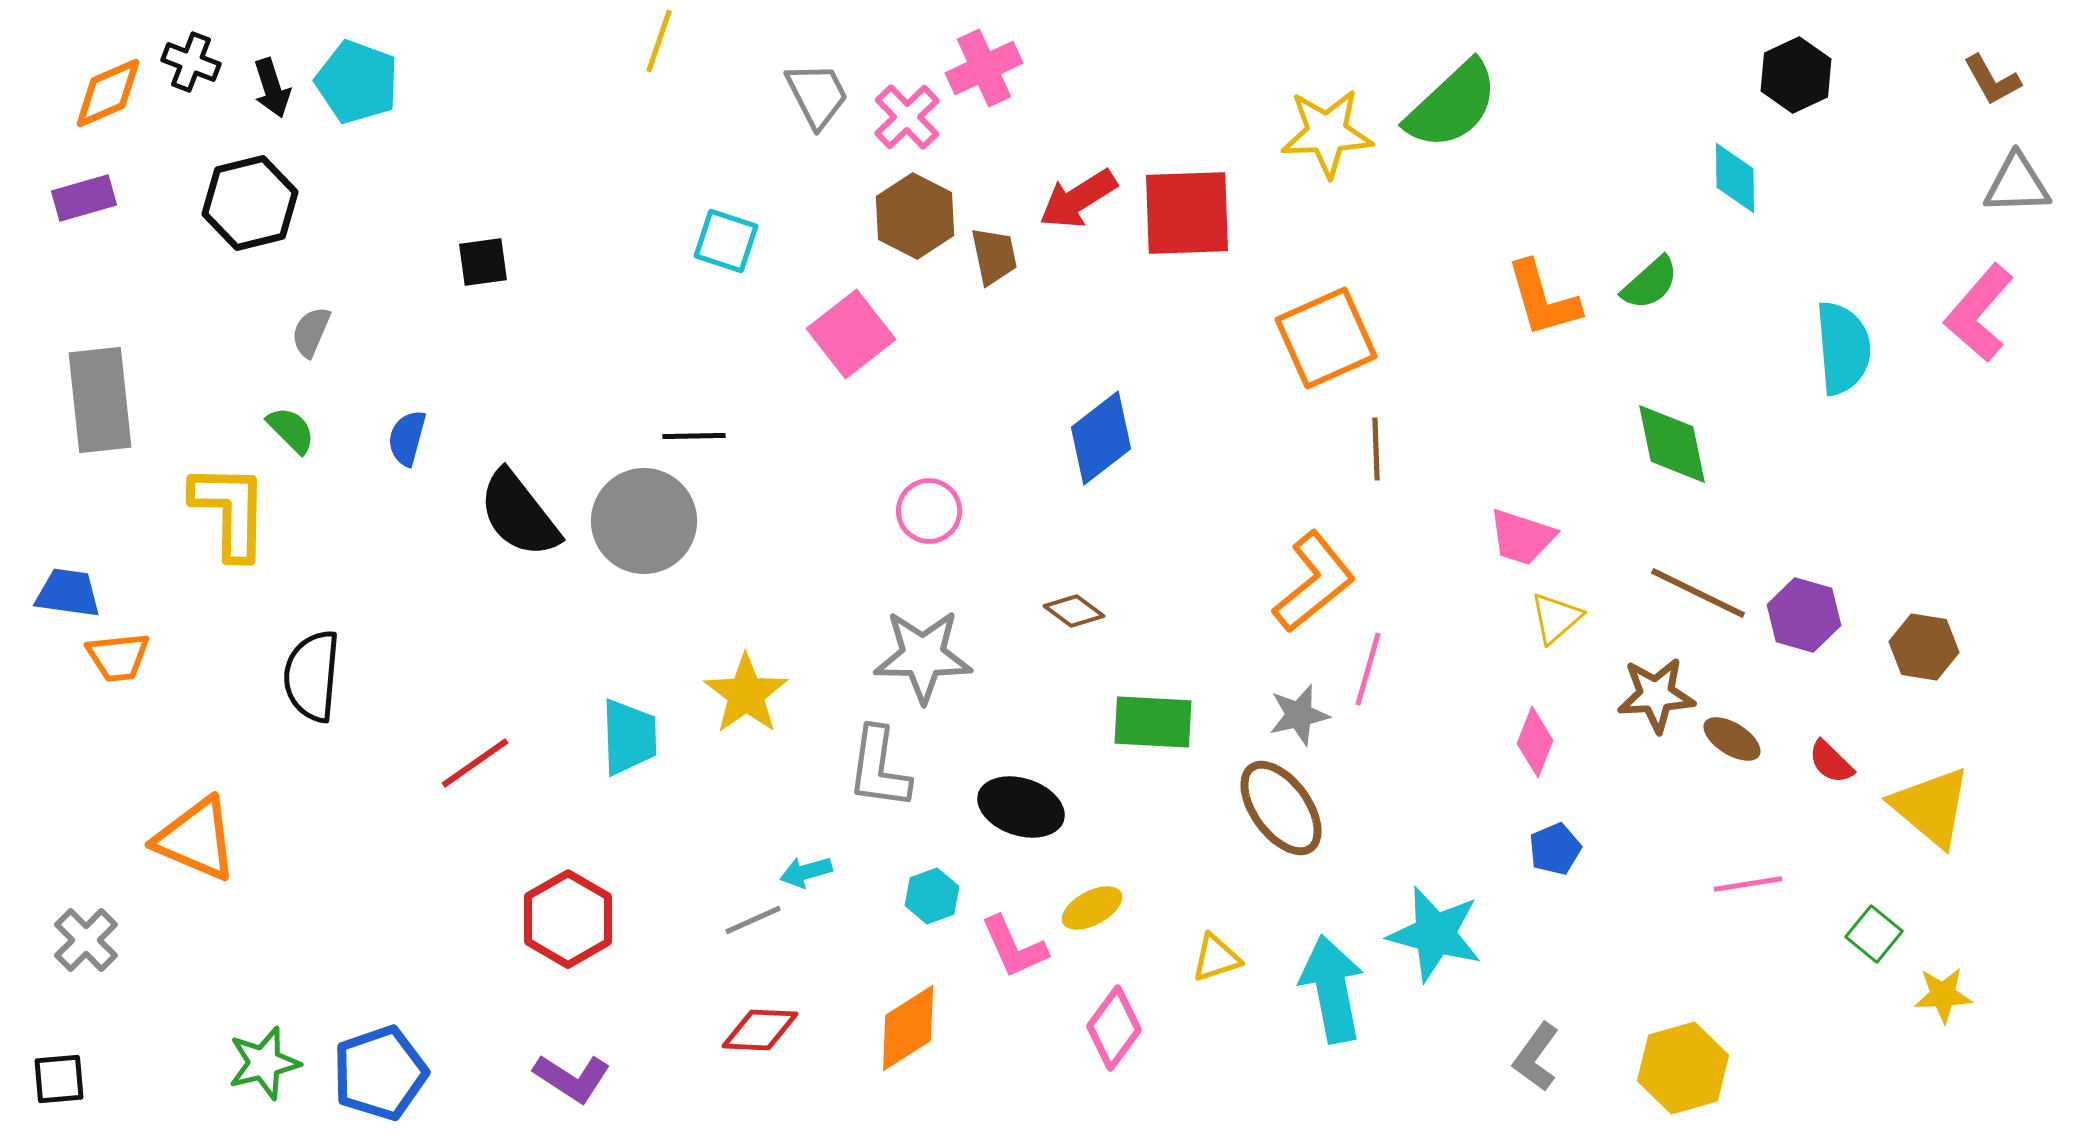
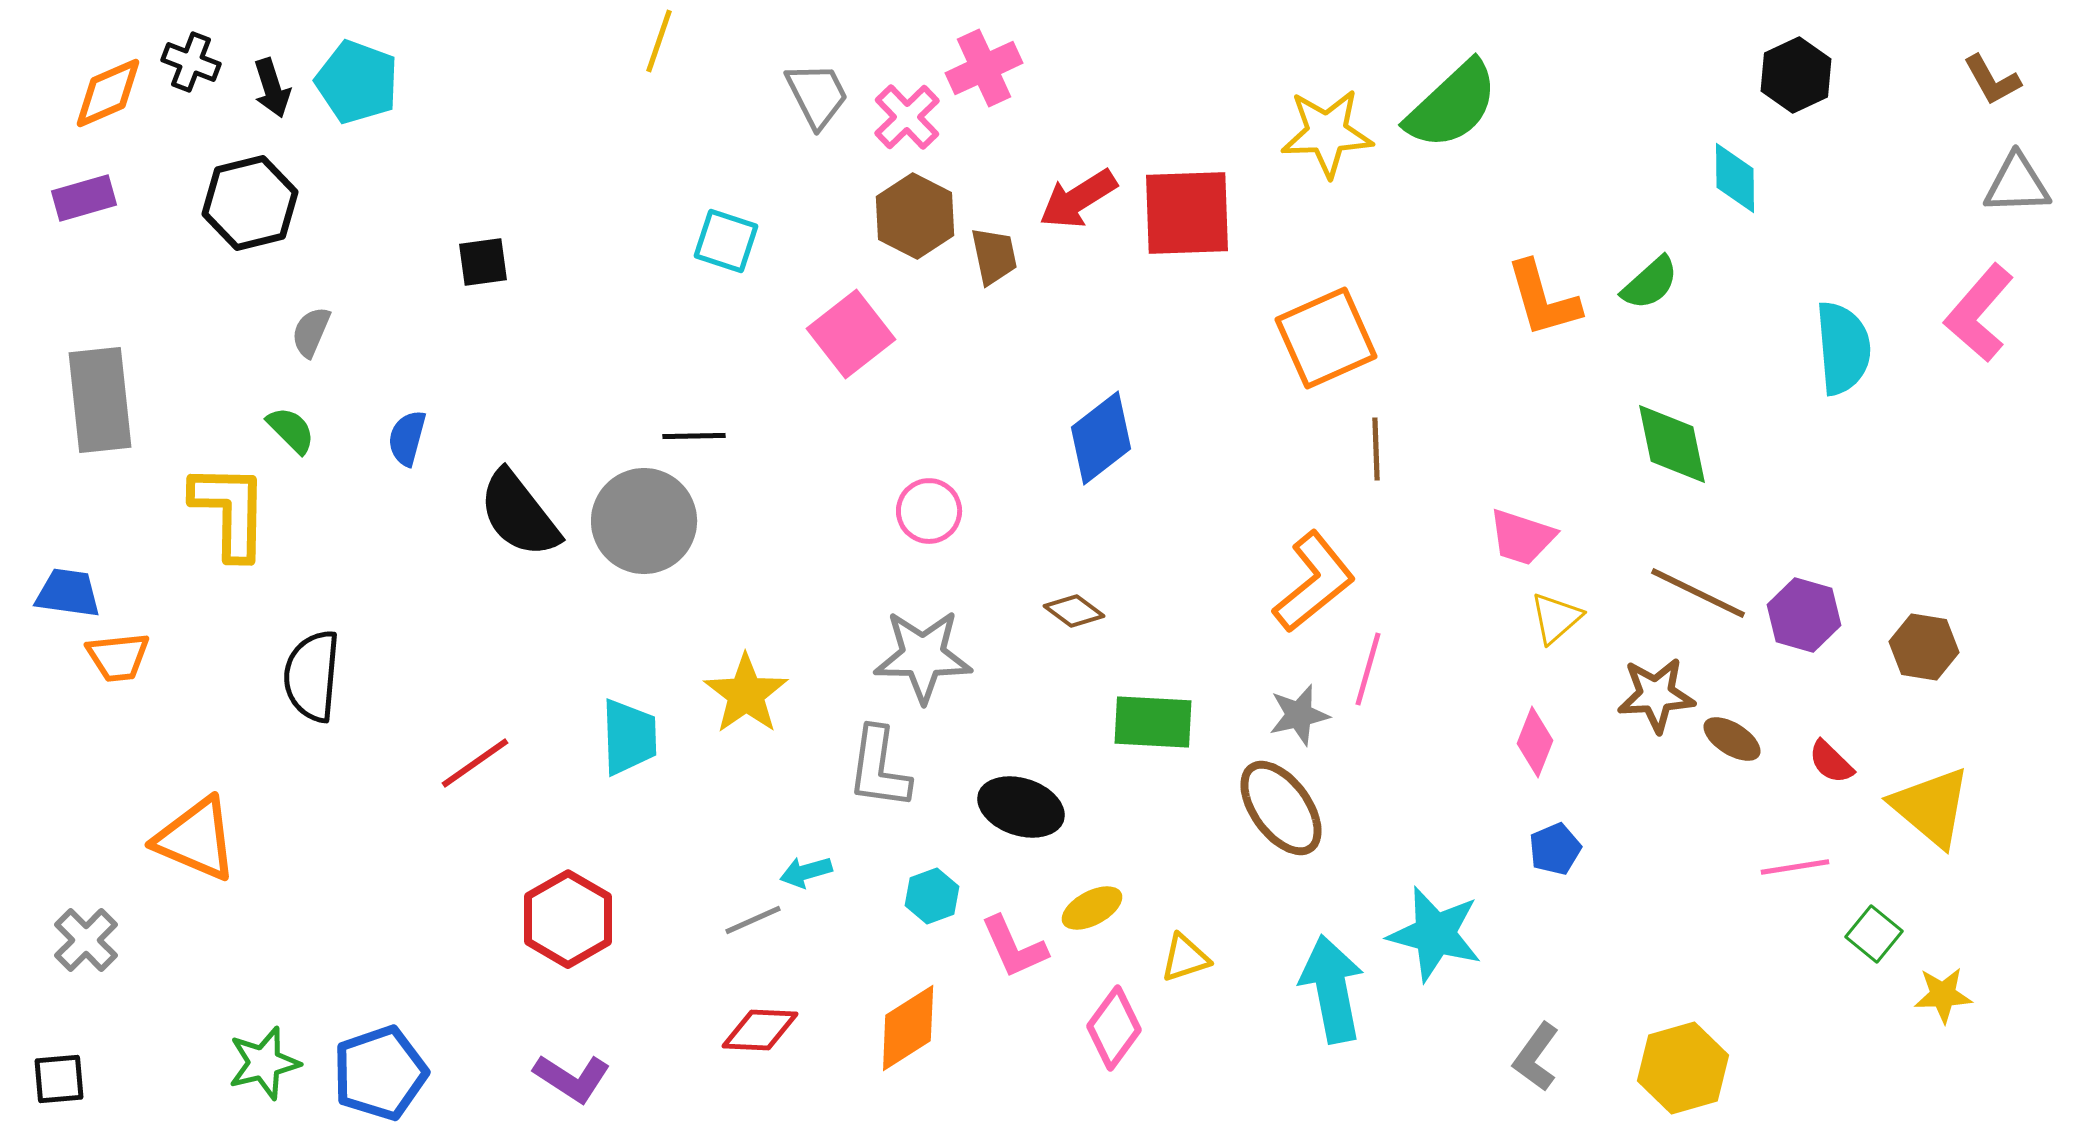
pink line at (1748, 884): moved 47 px right, 17 px up
yellow triangle at (1216, 958): moved 31 px left
